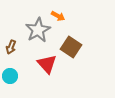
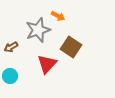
gray star: rotated 10 degrees clockwise
brown arrow: rotated 40 degrees clockwise
red triangle: rotated 25 degrees clockwise
